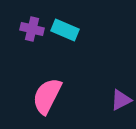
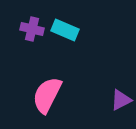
pink semicircle: moved 1 px up
